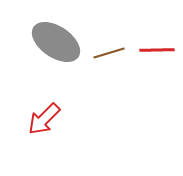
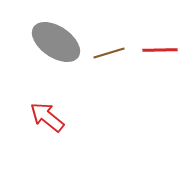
red line: moved 3 px right
red arrow: moved 3 px right, 2 px up; rotated 84 degrees clockwise
